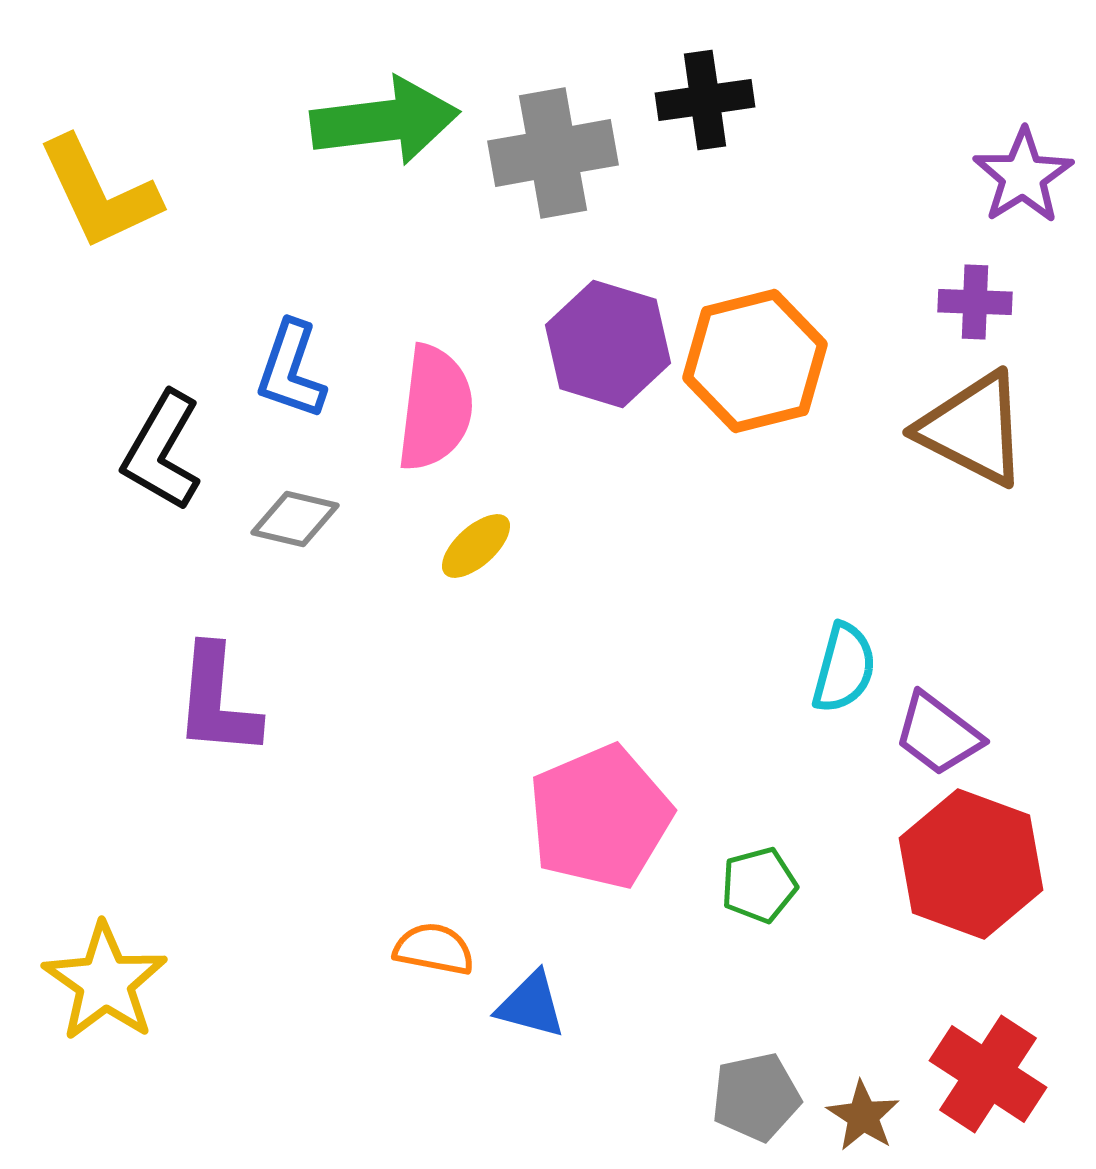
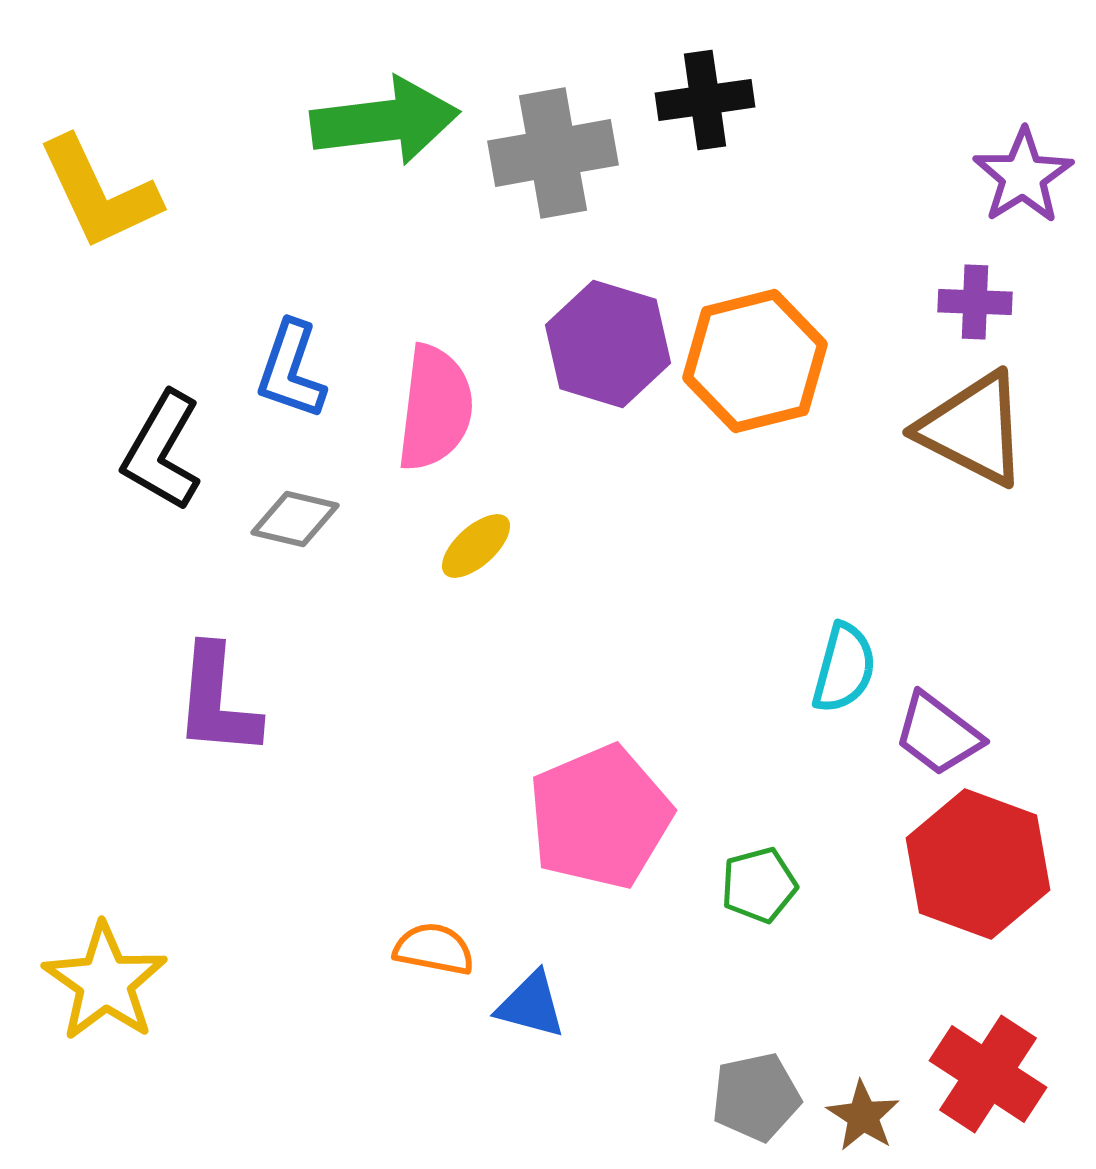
red hexagon: moved 7 px right
